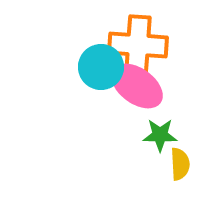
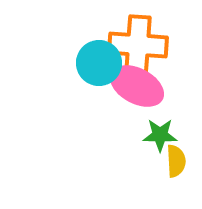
cyan circle: moved 2 px left, 4 px up
pink ellipse: rotated 8 degrees counterclockwise
yellow semicircle: moved 4 px left, 3 px up
